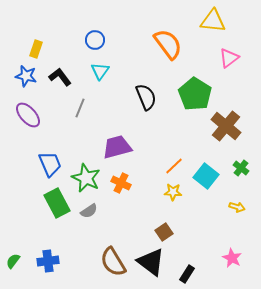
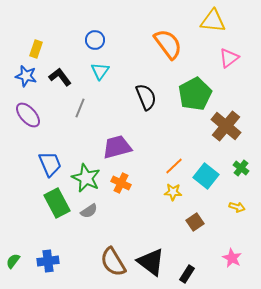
green pentagon: rotated 12 degrees clockwise
brown square: moved 31 px right, 10 px up
